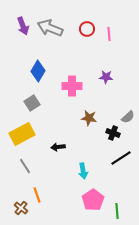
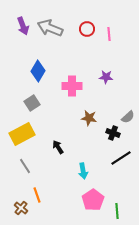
black arrow: rotated 64 degrees clockwise
